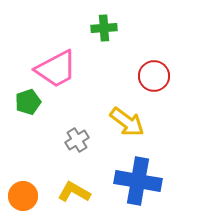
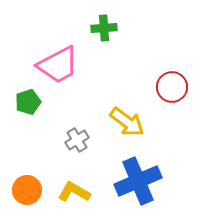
pink trapezoid: moved 2 px right, 4 px up
red circle: moved 18 px right, 11 px down
blue cross: rotated 33 degrees counterclockwise
orange circle: moved 4 px right, 6 px up
